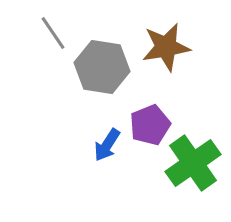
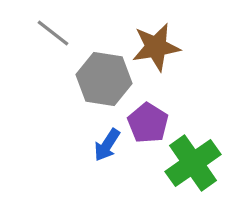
gray line: rotated 18 degrees counterclockwise
brown star: moved 10 px left
gray hexagon: moved 2 px right, 12 px down
purple pentagon: moved 2 px left, 2 px up; rotated 18 degrees counterclockwise
